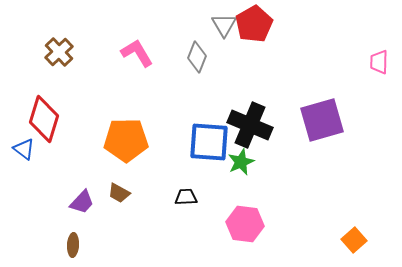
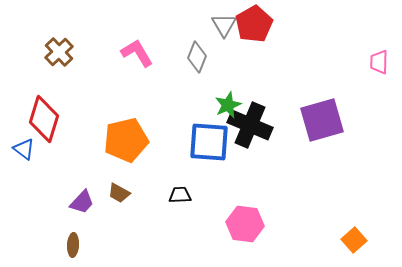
orange pentagon: rotated 12 degrees counterclockwise
green star: moved 13 px left, 57 px up
black trapezoid: moved 6 px left, 2 px up
